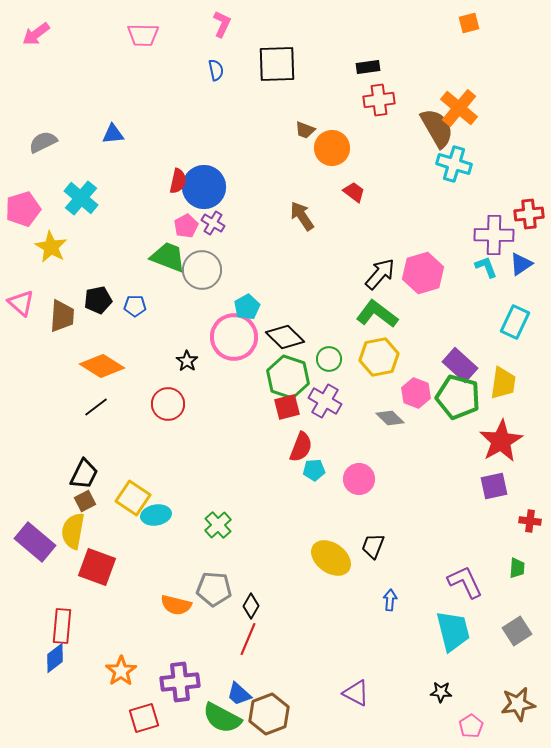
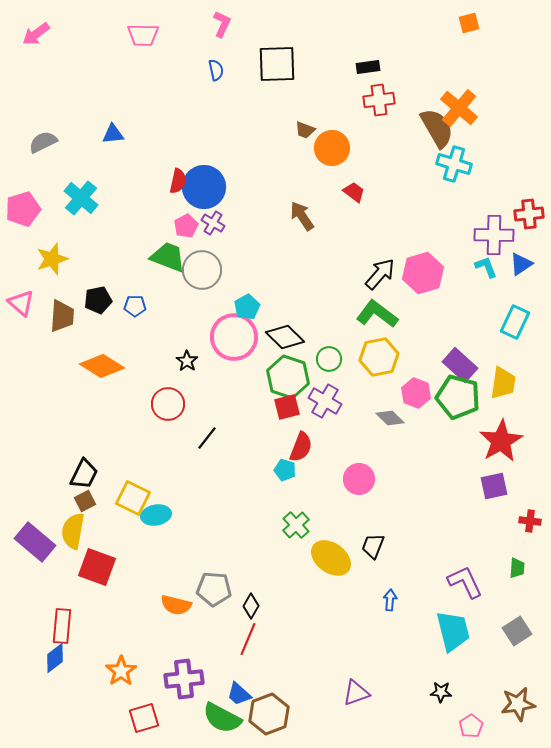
yellow star at (51, 247): moved 1 px right, 12 px down; rotated 24 degrees clockwise
black line at (96, 407): moved 111 px right, 31 px down; rotated 15 degrees counterclockwise
cyan pentagon at (314, 470): moved 29 px left; rotated 20 degrees clockwise
yellow square at (133, 498): rotated 8 degrees counterclockwise
green cross at (218, 525): moved 78 px right
purple cross at (180, 682): moved 4 px right, 3 px up
purple triangle at (356, 693): rotated 48 degrees counterclockwise
